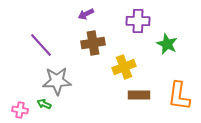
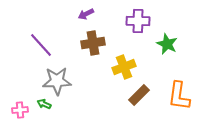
brown rectangle: rotated 45 degrees counterclockwise
pink cross: rotated 14 degrees counterclockwise
